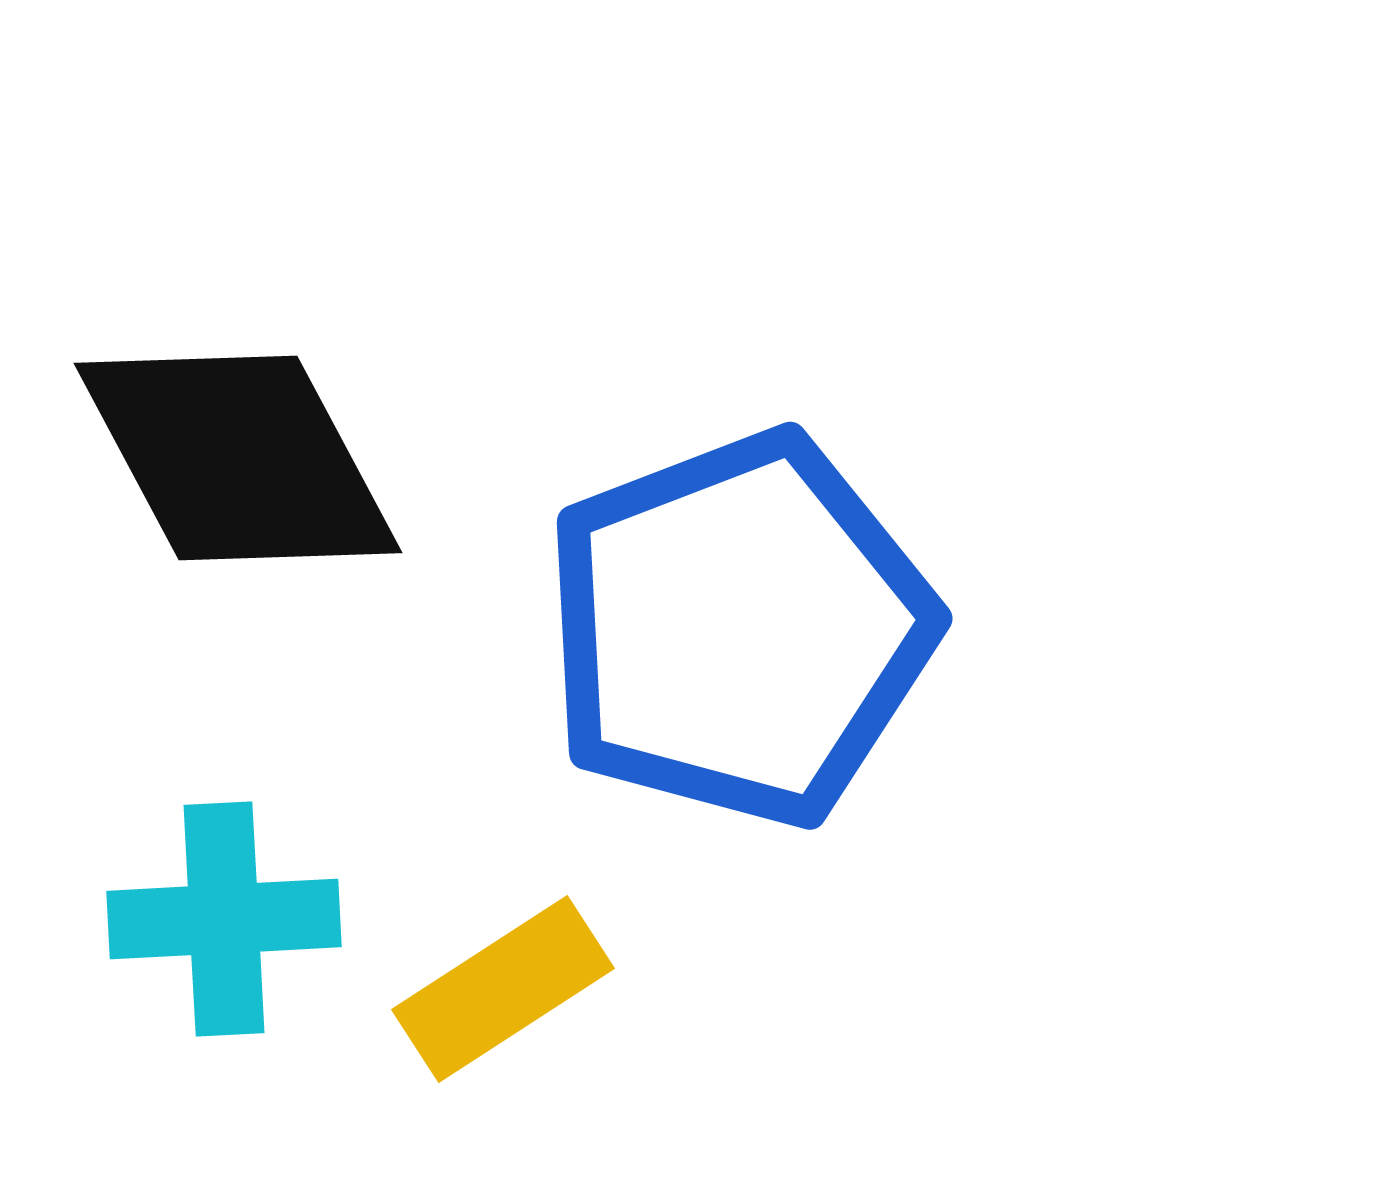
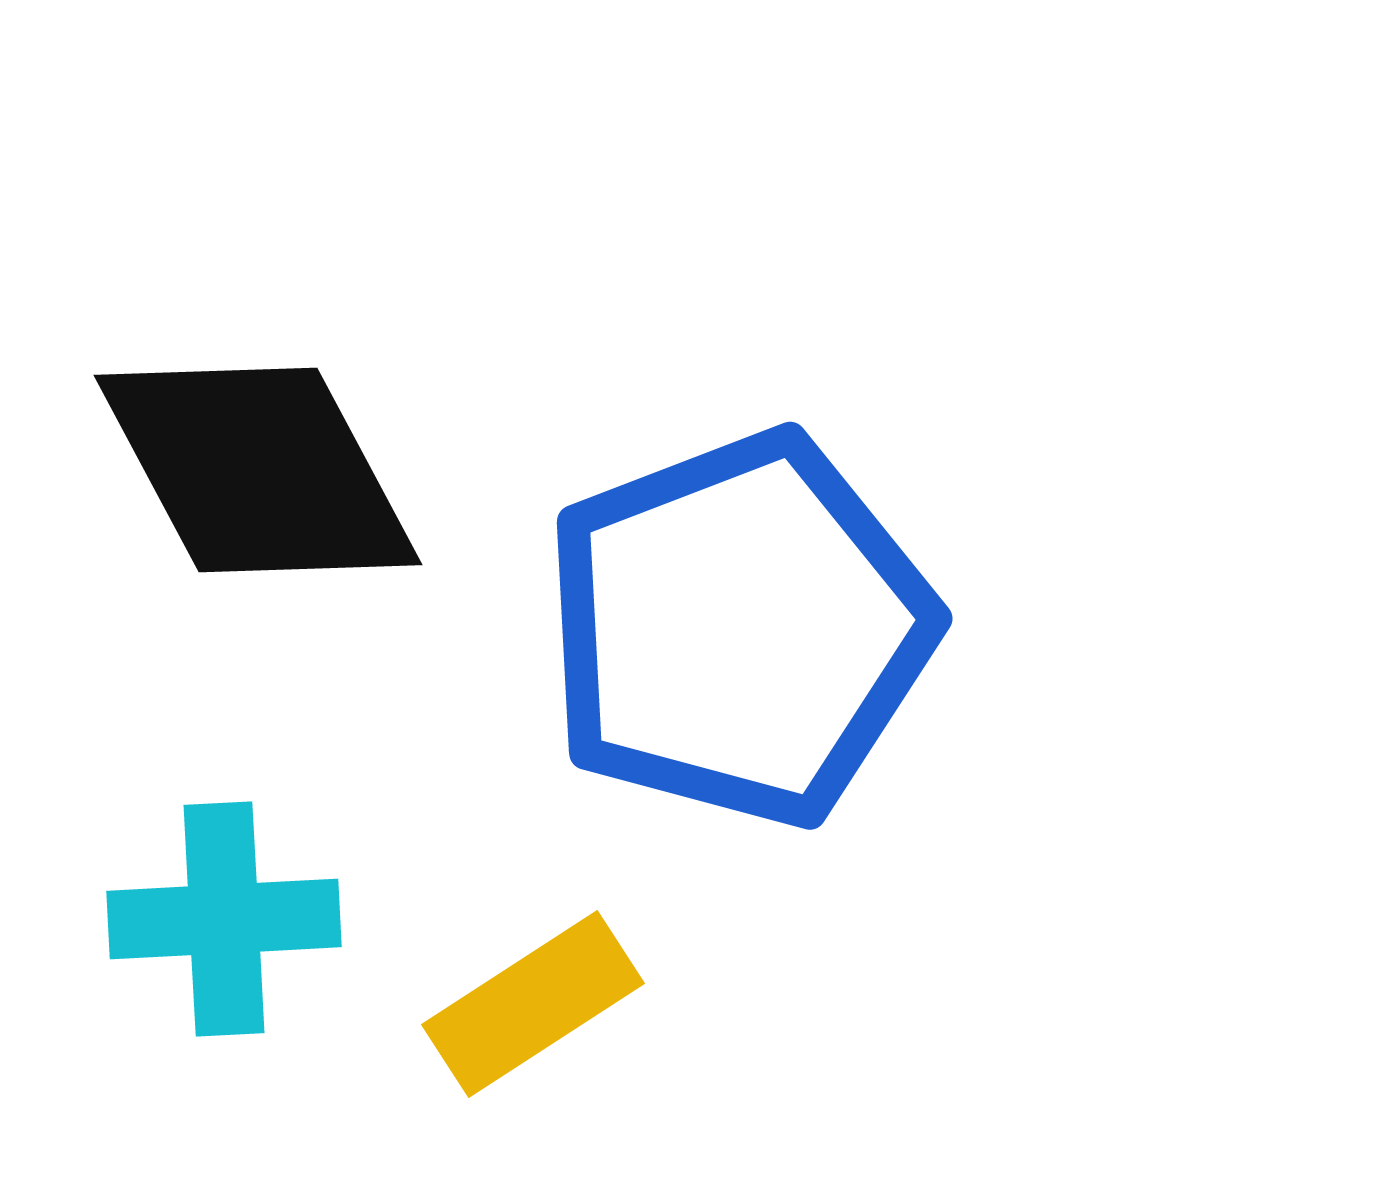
black diamond: moved 20 px right, 12 px down
yellow rectangle: moved 30 px right, 15 px down
